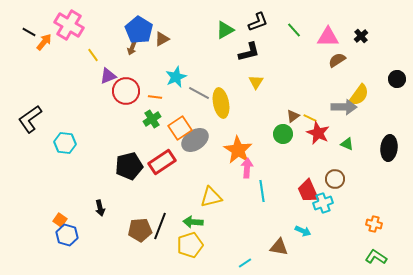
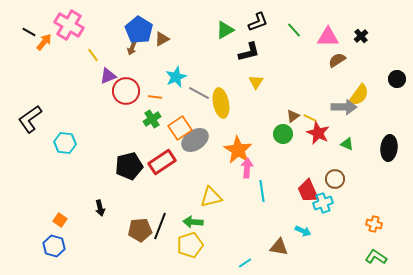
blue hexagon at (67, 235): moved 13 px left, 11 px down
